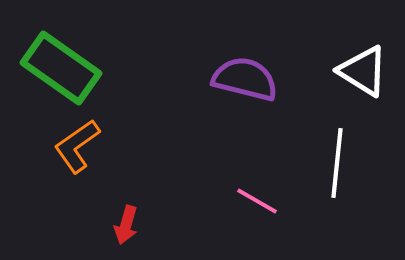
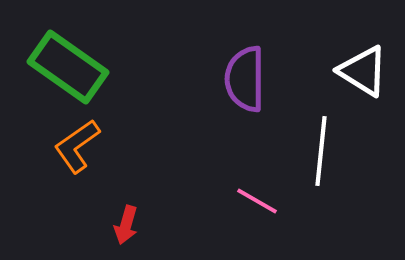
green rectangle: moved 7 px right, 1 px up
purple semicircle: rotated 104 degrees counterclockwise
white line: moved 16 px left, 12 px up
